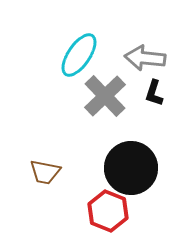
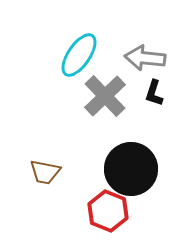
black circle: moved 1 px down
